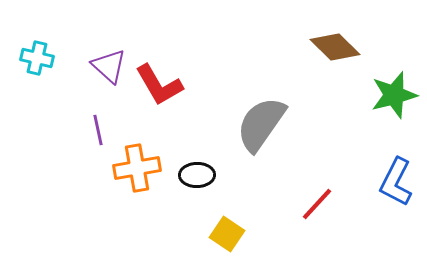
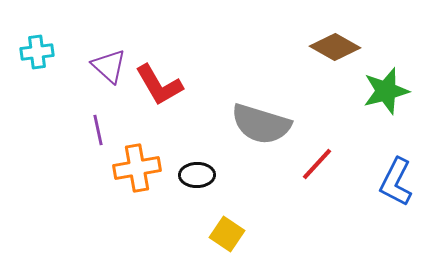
brown diamond: rotated 15 degrees counterclockwise
cyan cross: moved 6 px up; rotated 20 degrees counterclockwise
green star: moved 8 px left, 4 px up
gray semicircle: rotated 108 degrees counterclockwise
red line: moved 40 px up
